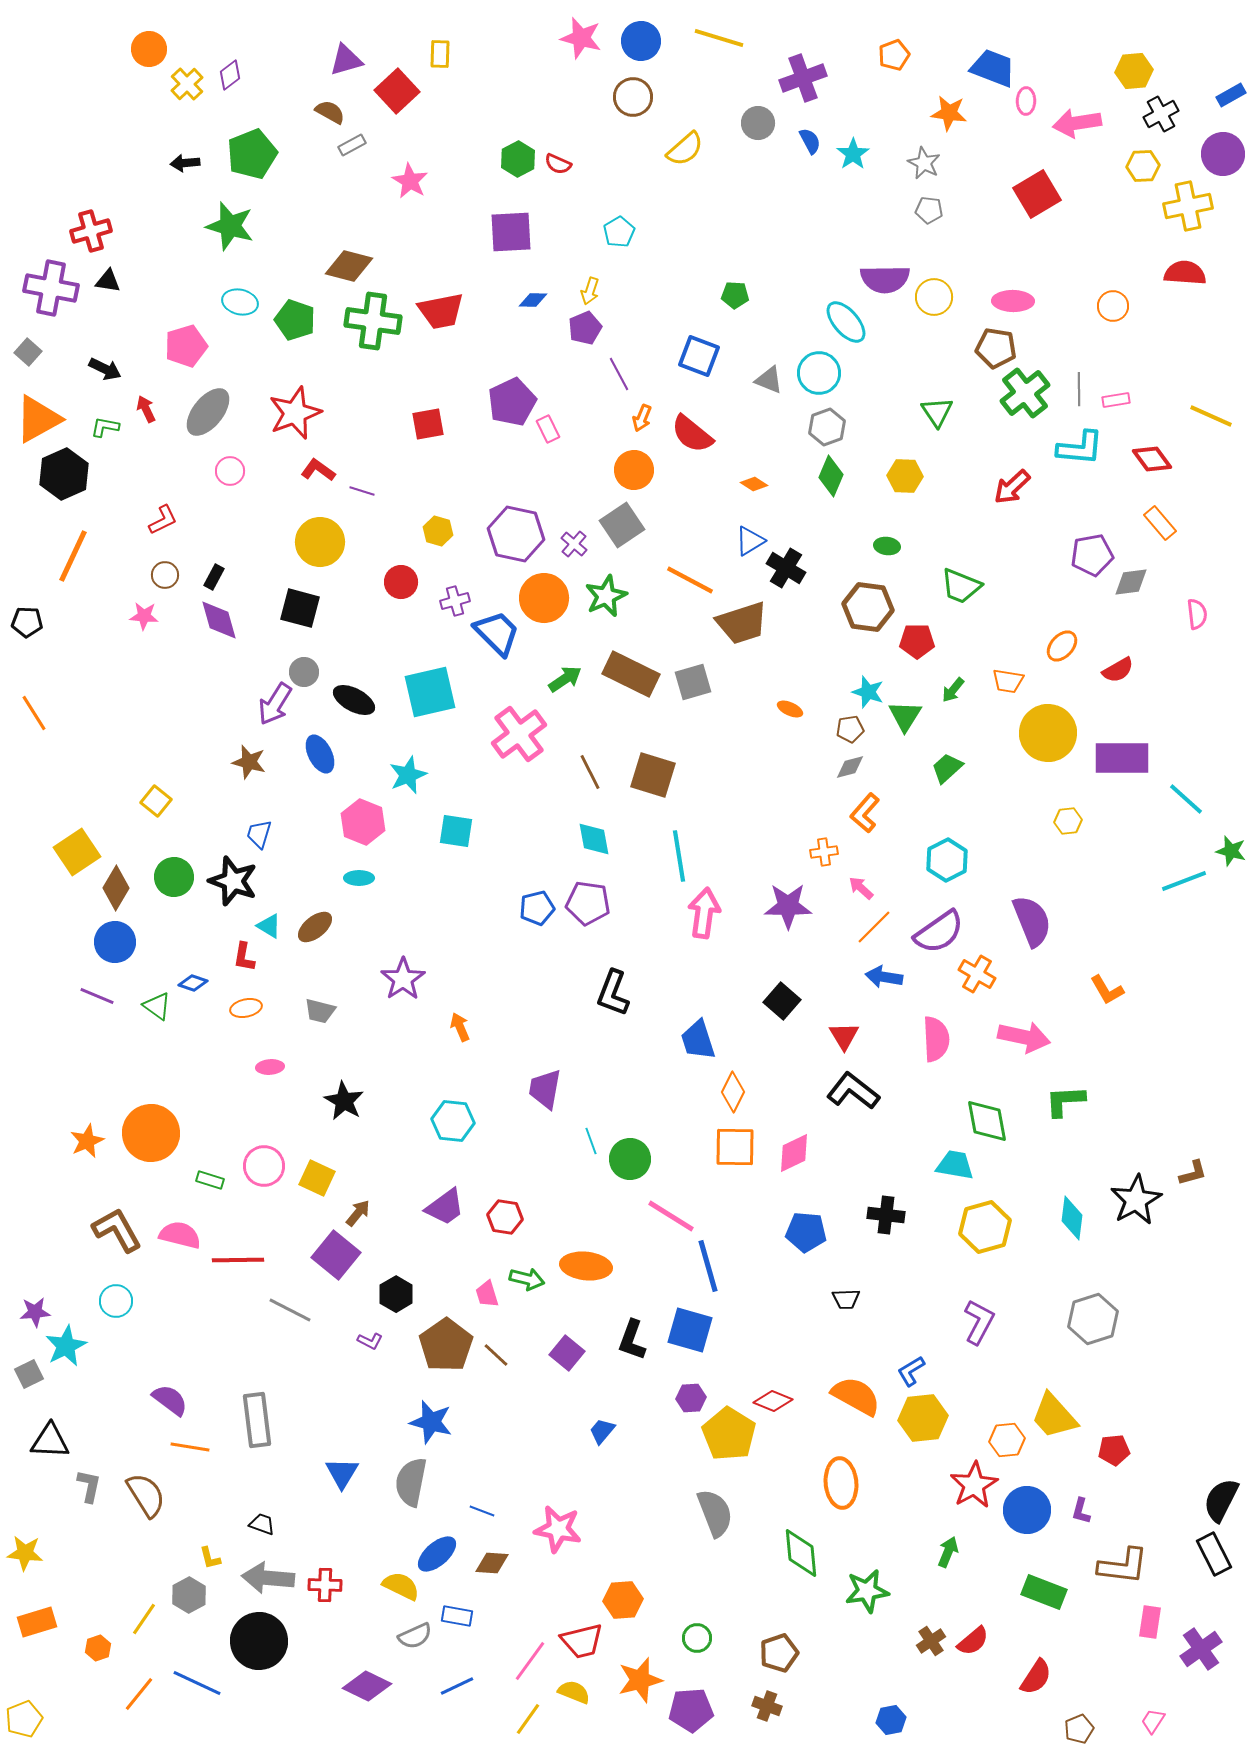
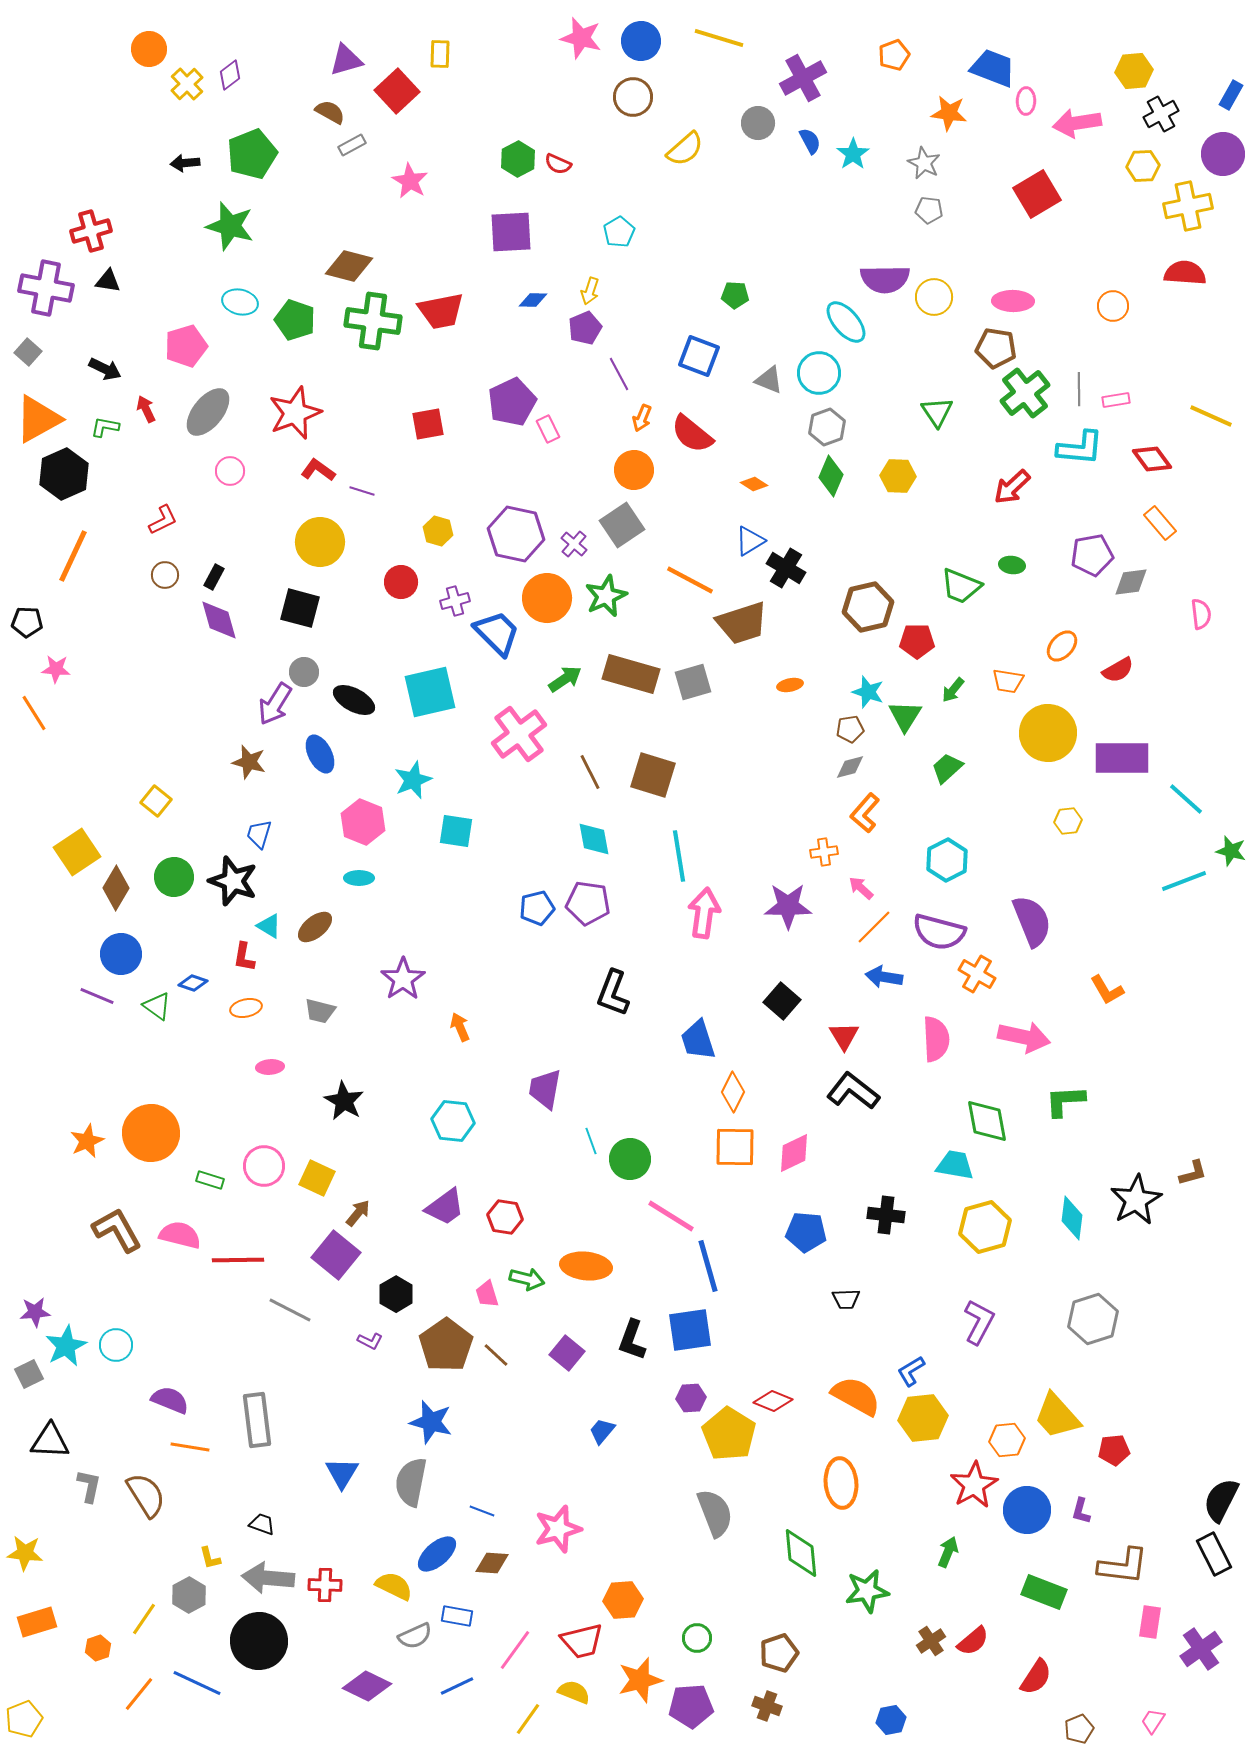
purple cross at (803, 78): rotated 9 degrees counterclockwise
blue rectangle at (1231, 95): rotated 32 degrees counterclockwise
purple cross at (51, 288): moved 5 px left
yellow hexagon at (905, 476): moved 7 px left
green ellipse at (887, 546): moved 125 px right, 19 px down
orange circle at (544, 598): moved 3 px right
brown hexagon at (868, 607): rotated 21 degrees counterclockwise
pink semicircle at (1197, 614): moved 4 px right
pink star at (144, 616): moved 88 px left, 53 px down
brown rectangle at (631, 674): rotated 10 degrees counterclockwise
orange ellipse at (790, 709): moved 24 px up; rotated 35 degrees counterclockwise
cyan star at (408, 775): moved 5 px right, 5 px down
purple semicircle at (939, 932): rotated 50 degrees clockwise
blue circle at (115, 942): moved 6 px right, 12 px down
cyan circle at (116, 1301): moved 44 px down
blue square at (690, 1330): rotated 24 degrees counterclockwise
purple semicircle at (170, 1400): rotated 15 degrees counterclockwise
yellow trapezoid at (1054, 1416): moved 3 px right
pink star at (558, 1529): rotated 27 degrees counterclockwise
yellow semicircle at (401, 1586): moved 7 px left
pink line at (530, 1661): moved 15 px left, 11 px up
purple pentagon at (691, 1710): moved 4 px up
